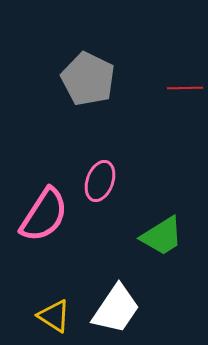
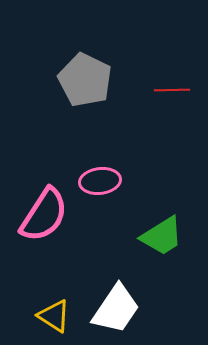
gray pentagon: moved 3 px left, 1 px down
red line: moved 13 px left, 2 px down
pink ellipse: rotated 63 degrees clockwise
